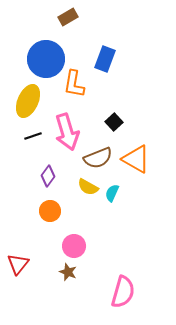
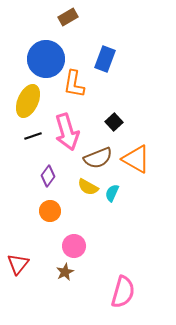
brown star: moved 3 px left; rotated 24 degrees clockwise
